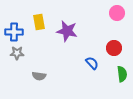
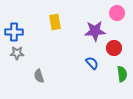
yellow rectangle: moved 16 px right
purple star: moved 28 px right; rotated 15 degrees counterclockwise
gray semicircle: rotated 64 degrees clockwise
